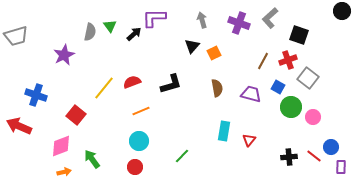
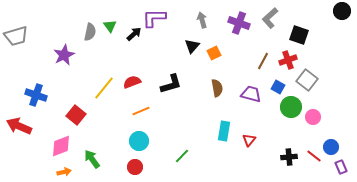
gray square: moved 1 px left, 2 px down
purple rectangle: rotated 24 degrees counterclockwise
